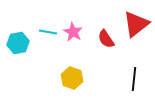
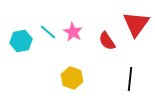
red triangle: rotated 16 degrees counterclockwise
cyan line: rotated 30 degrees clockwise
red semicircle: moved 1 px right, 2 px down
cyan hexagon: moved 3 px right, 2 px up
black line: moved 4 px left
